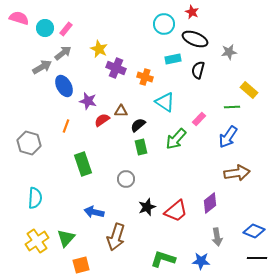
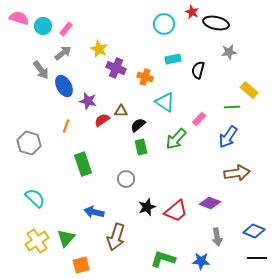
cyan circle at (45, 28): moved 2 px left, 2 px up
black ellipse at (195, 39): moved 21 px right, 16 px up; rotated 10 degrees counterclockwise
gray arrow at (42, 67): moved 1 px left, 3 px down; rotated 84 degrees clockwise
cyan semicircle at (35, 198): rotated 50 degrees counterclockwise
purple diamond at (210, 203): rotated 60 degrees clockwise
